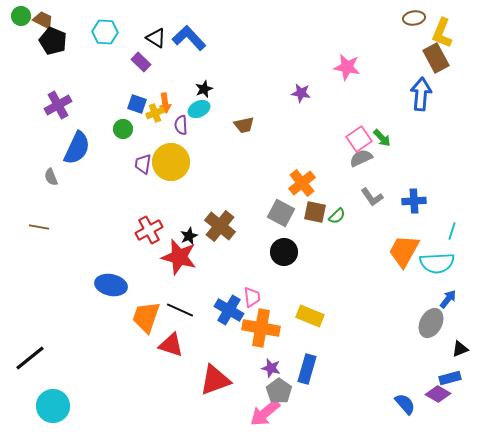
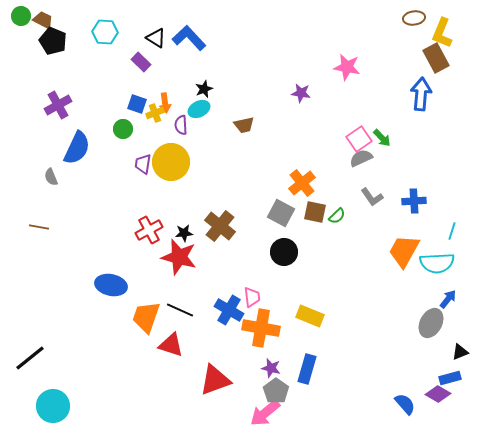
black star at (189, 236): moved 5 px left, 3 px up; rotated 18 degrees clockwise
black triangle at (460, 349): moved 3 px down
gray pentagon at (279, 391): moved 3 px left
